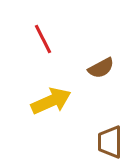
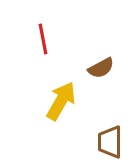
red line: rotated 16 degrees clockwise
yellow arrow: moved 10 px right; rotated 36 degrees counterclockwise
